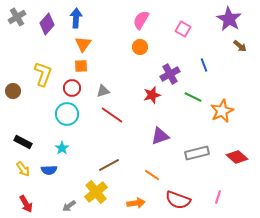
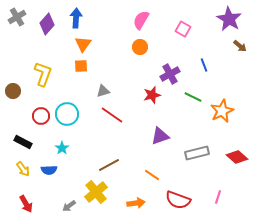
red circle: moved 31 px left, 28 px down
